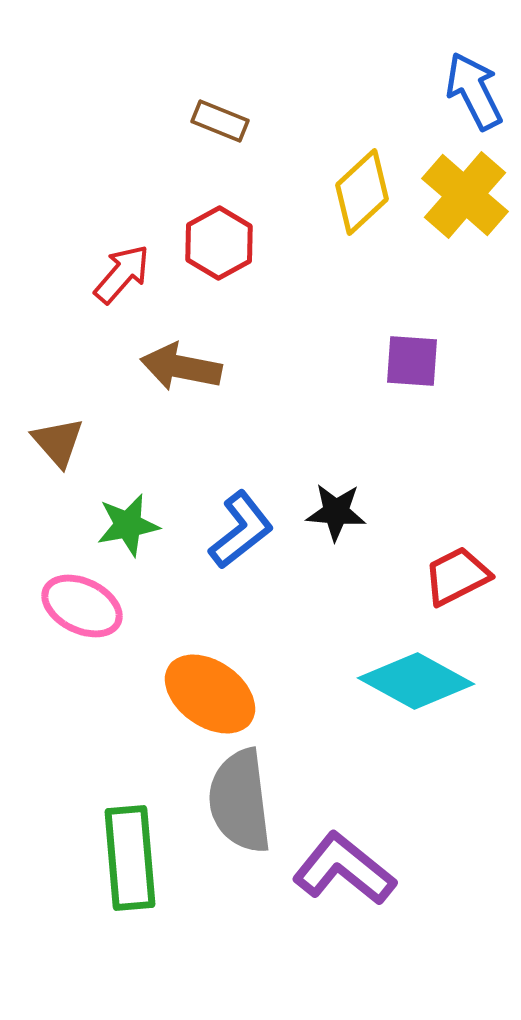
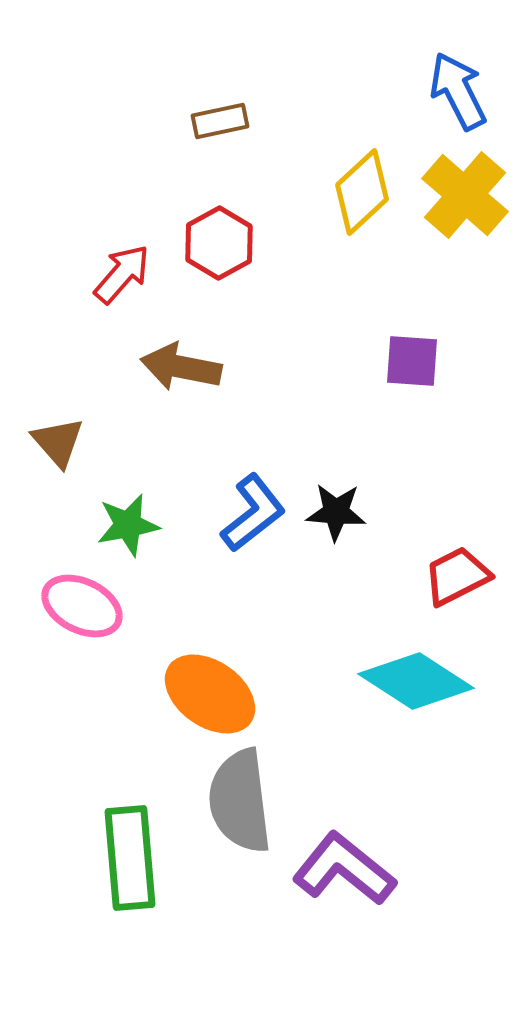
blue arrow: moved 16 px left
brown rectangle: rotated 34 degrees counterclockwise
blue L-shape: moved 12 px right, 17 px up
cyan diamond: rotated 4 degrees clockwise
